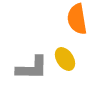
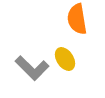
gray L-shape: rotated 44 degrees clockwise
